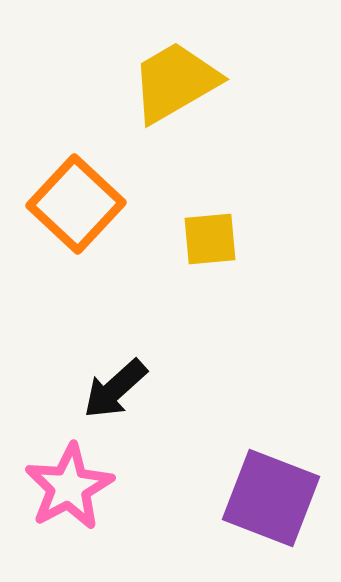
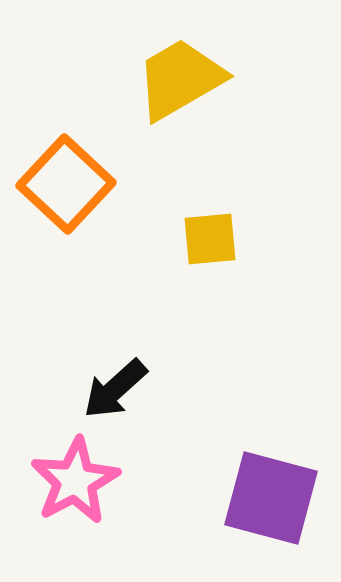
yellow trapezoid: moved 5 px right, 3 px up
orange square: moved 10 px left, 20 px up
pink star: moved 6 px right, 6 px up
purple square: rotated 6 degrees counterclockwise
